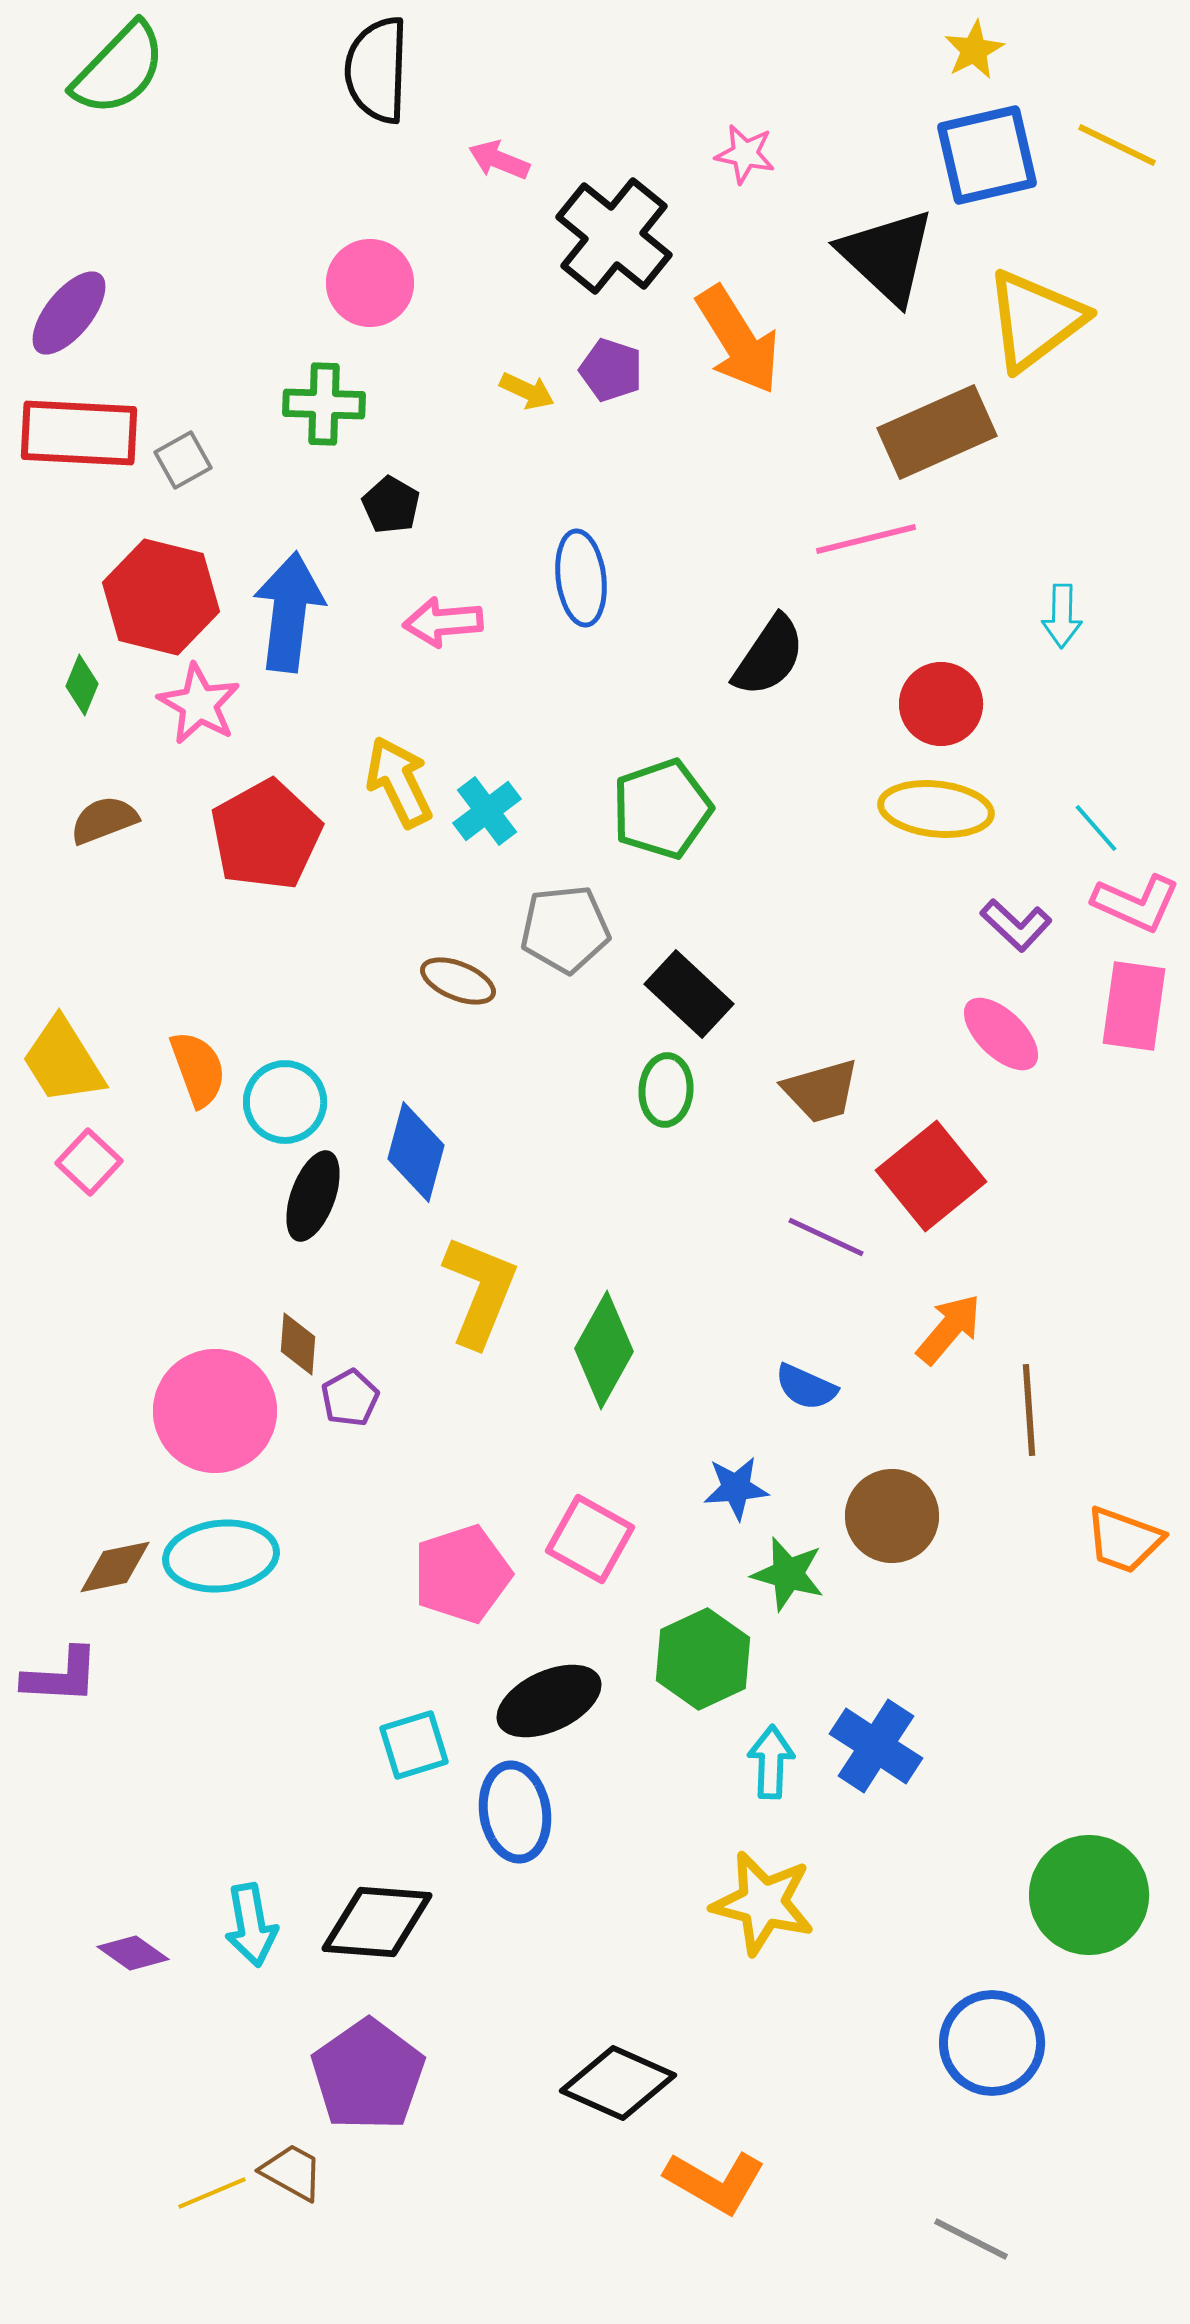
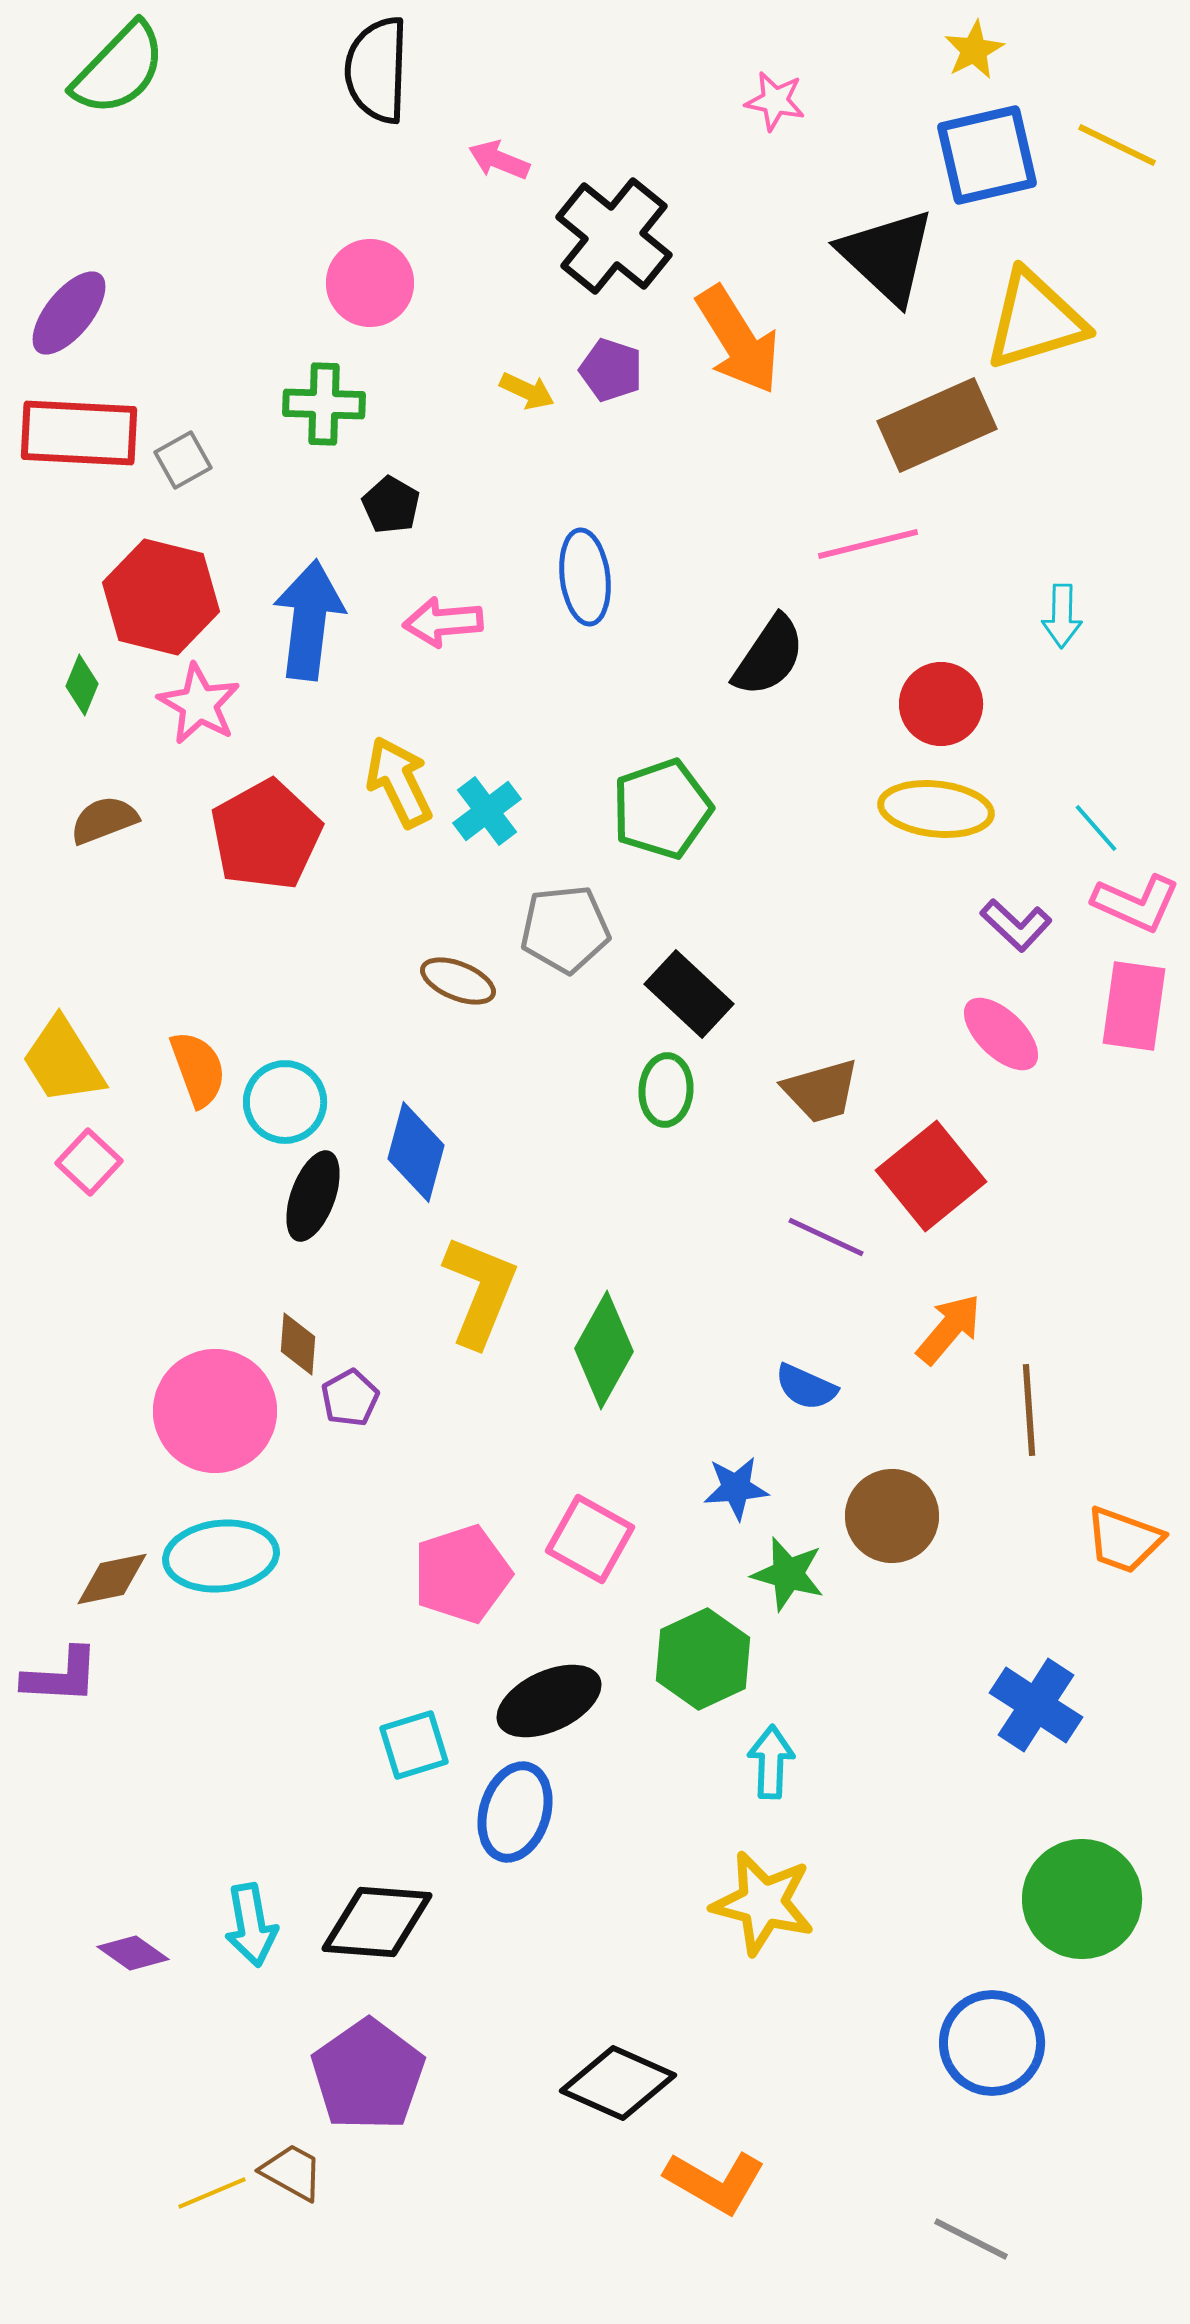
pink star at (745, 154): moved 30 px right, 53 px up
yellow triangle at (1035, 320): rotated 20 degrees clockwise
brown rectangle at (937, 432): moved 7 px up
pink line at (866, 539): moved 2 px right, 5 px down
blue ellipse at (581, 578): moved 4 px right, 1 px up
blue arrow at (289, 612): moved 20 px right, 8 px down
brown diamond at (115, 1567): moved 3 px left, 12 px down
blue cross at (876, 1746): moved 160 px right, 41 px up
blue ellipse at (515, 1812): rotated 26 degrees clockwise
green circle at (1089, 1895): moved 7 px left, 4 px down
